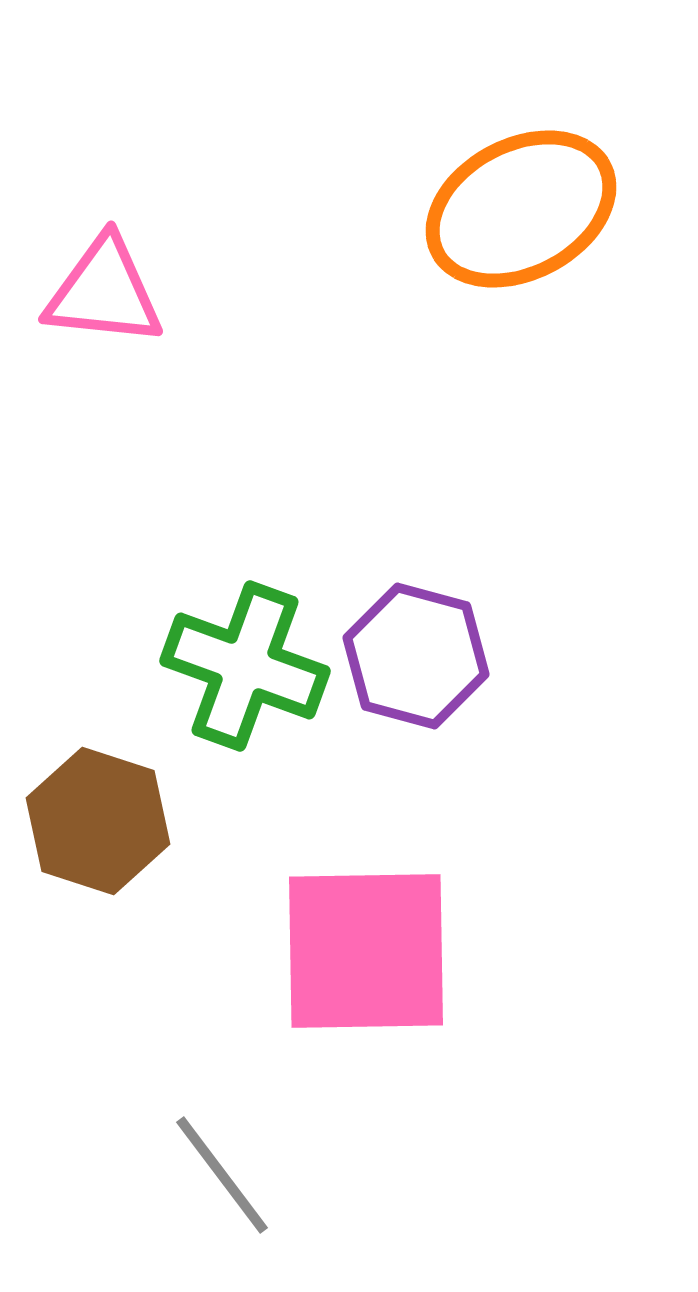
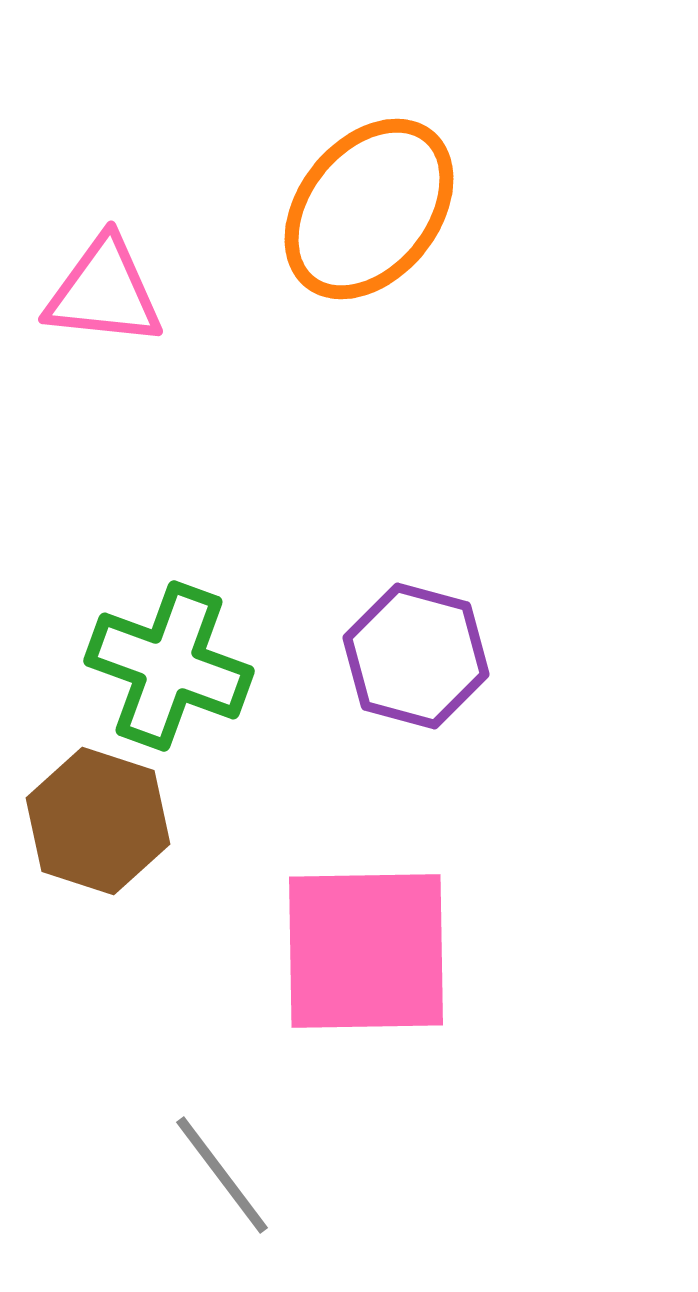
orange ellipse: moved 152 px left; rotated 23 degrees counterclockwise
green cross: moved 76 px left
